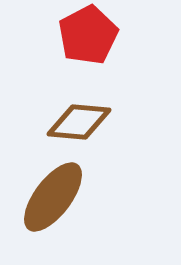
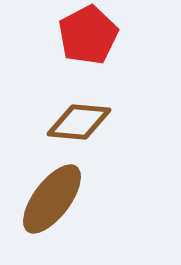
brown ellipse: moved 1 px left, 2 px down
